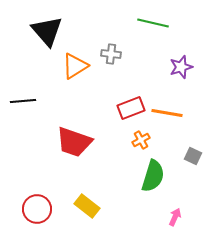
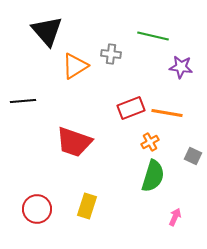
green line: moved 13 px down
purple star: rotated 25 degrees clockwise
orange cross: moved 9 px right, 2 px down
yellow rectangle: rotated 70 degrees clockwise
